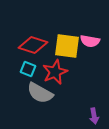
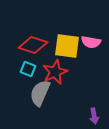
pink semicircle: moved 1 px right, 1 px down
gray semicircle: rotated 84 degrees clockwise
